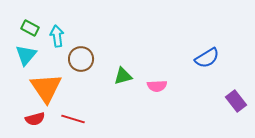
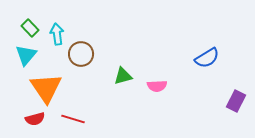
green rectangle: rotated 18 degrees clockwise
cyan arrow: moved 2 px up
brown circle: moved 5 px up
purple rectangle: rotated 65 degrees clockwise
